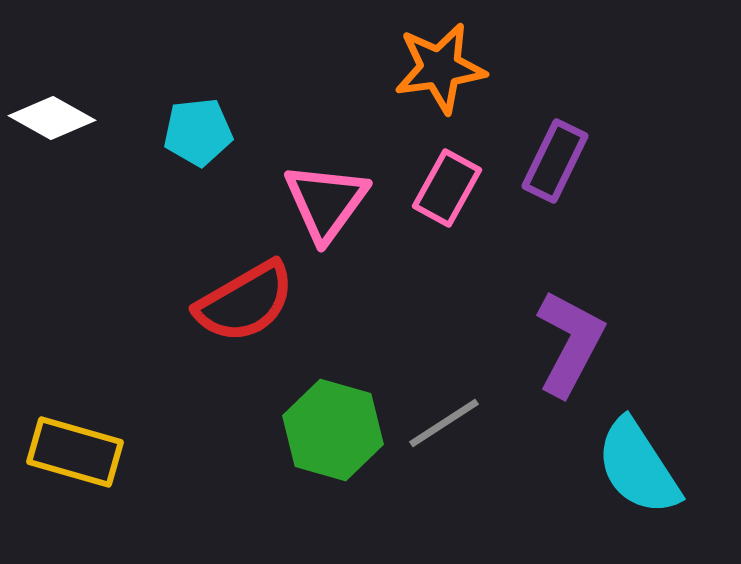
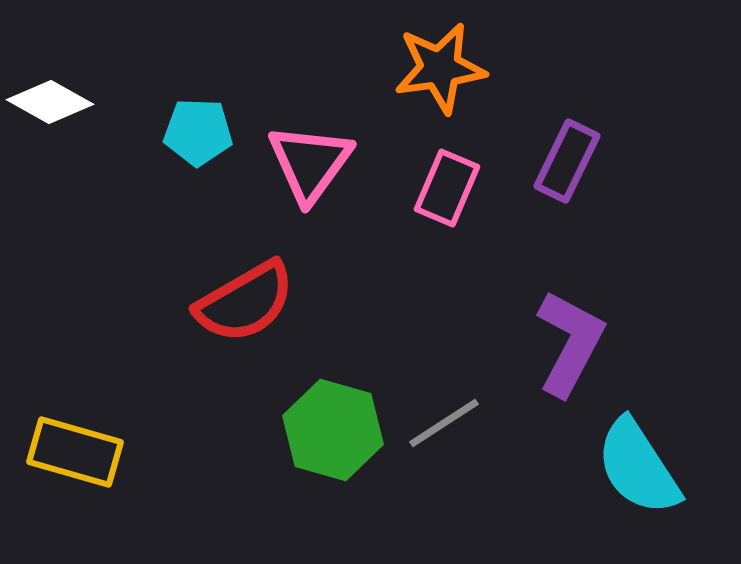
white diamond: moved 2 px left, 16 px up
cyan pentagon: rotated 8 degrees clockwise
purple rectangle: moved 12 px right
pink rectangle: rotated 6 degrees counterclockwise
pink triangle: moved 16 px left, 39 px up
